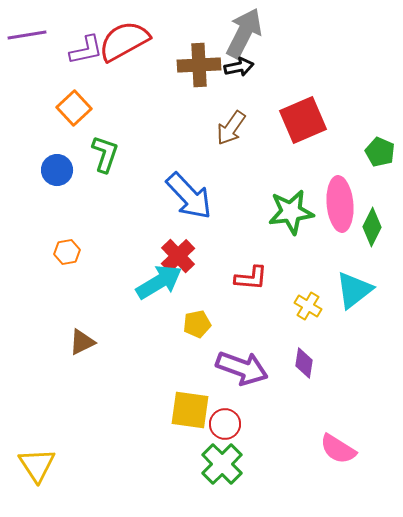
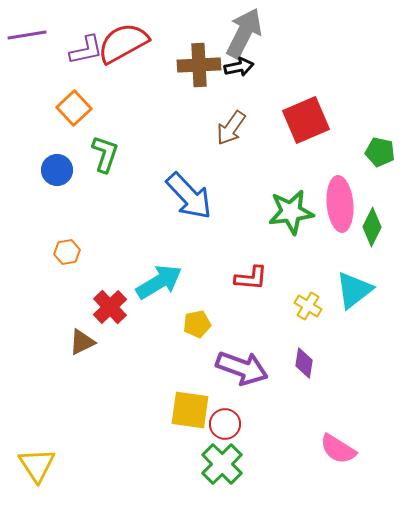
red semicircle: moved 1 px left, 2 px down
red square: moved 3 px right
green pentagon: rotated 12 degrees counterclockwise
red cross: moved 68 px left, 51 px down
